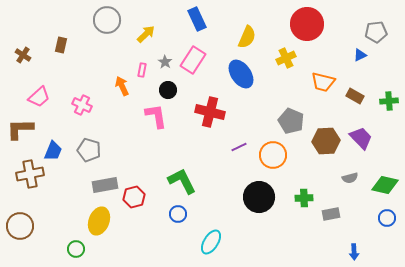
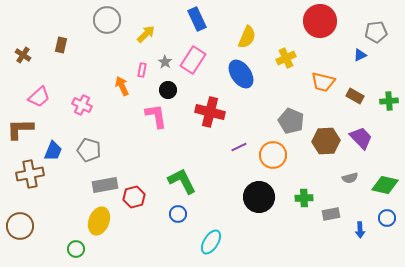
red circle at (307, 24): moved 13 px right, 3 px up
blue arrow at (354, 252): moved 6 px right, 22 px up
